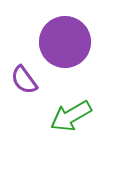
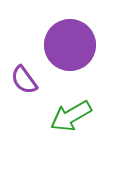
purple circle: moved 5 px right, 3 px down
